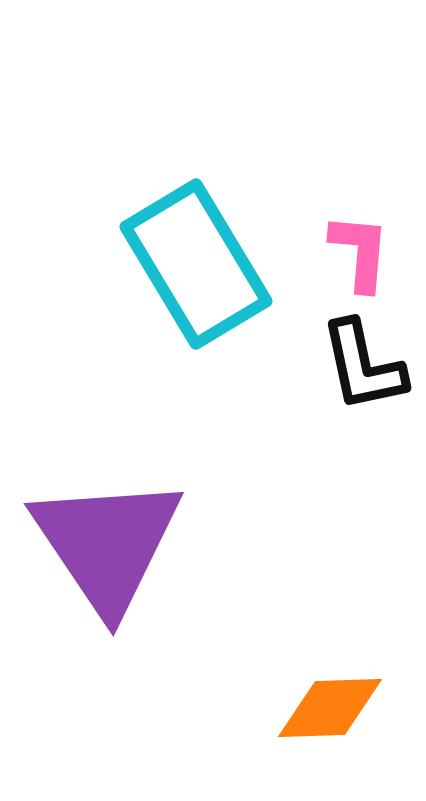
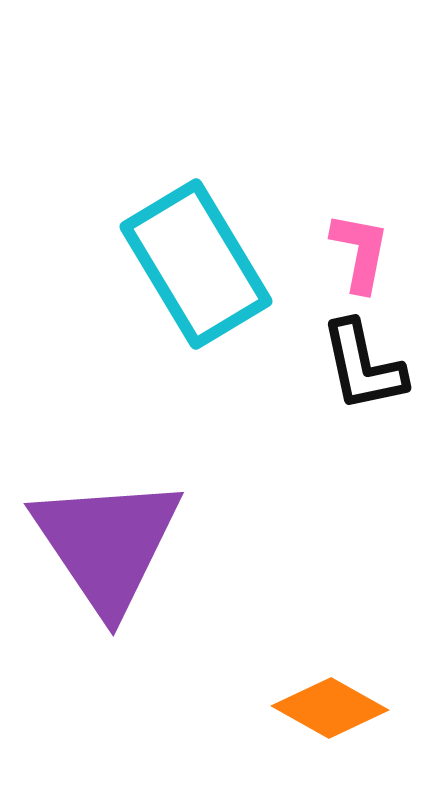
pink L-shape: rotated 6 degrees clockwise
orange diamond: rotated 31 degrees clockwise
